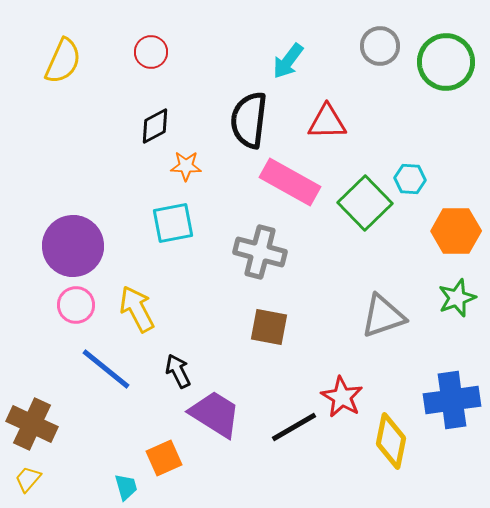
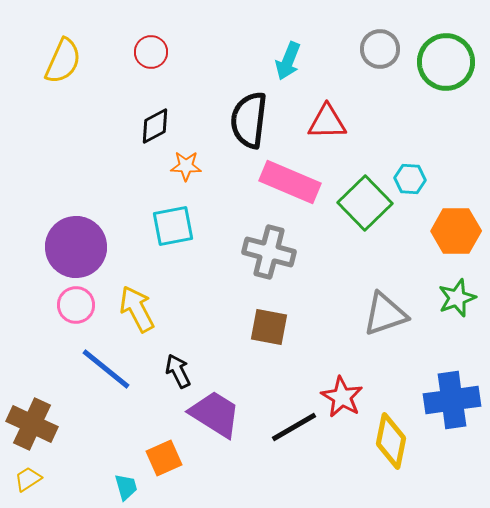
gray circle: moved 3 px down
cyan arrow: rotated 15 degrees counterclockwise
pink rectangle: rotated 6 degrees counterclockwise
cyan square: moved 3 px down
purple circle: moved 3 px right, 1 px down
gray cross: moved 9 px right
gray triangle: moved 2 px right, 2 px up
yellow trapezoid: rotated 16 degrees clockwise
